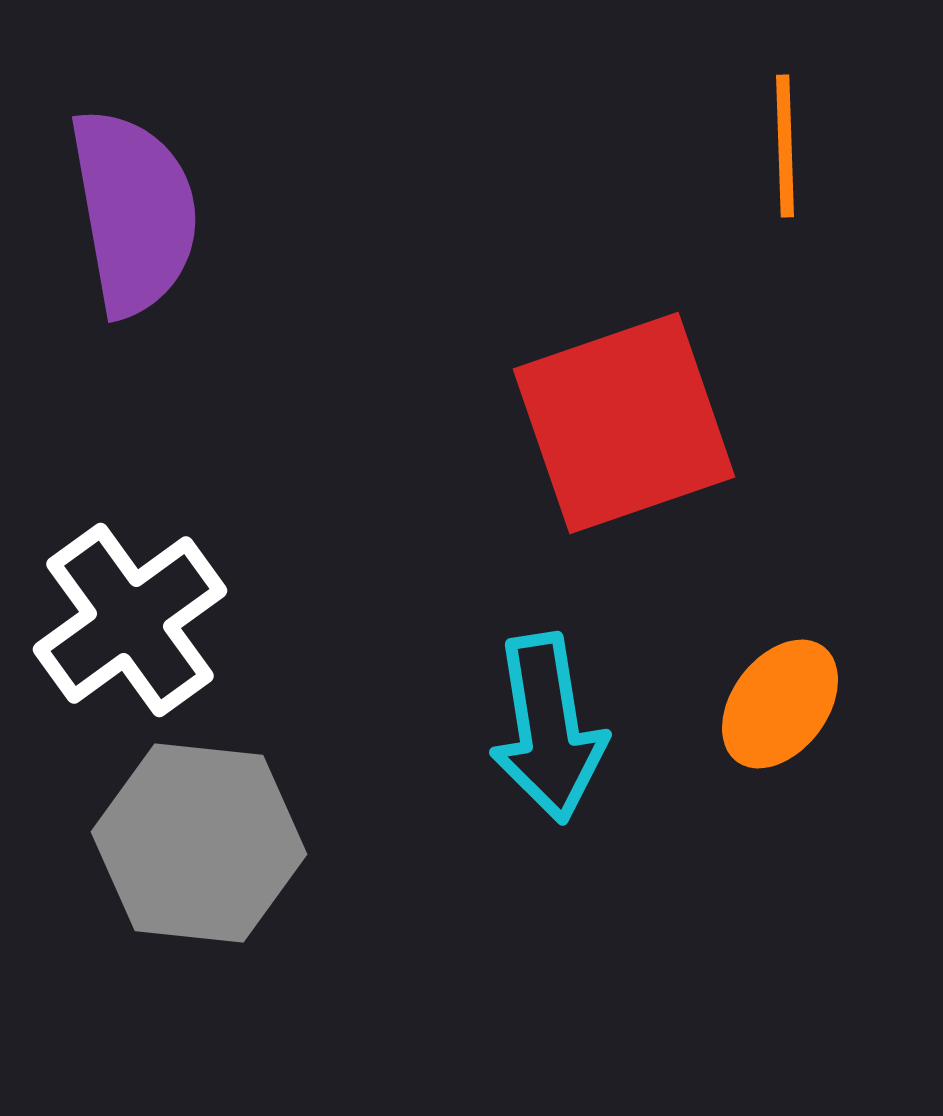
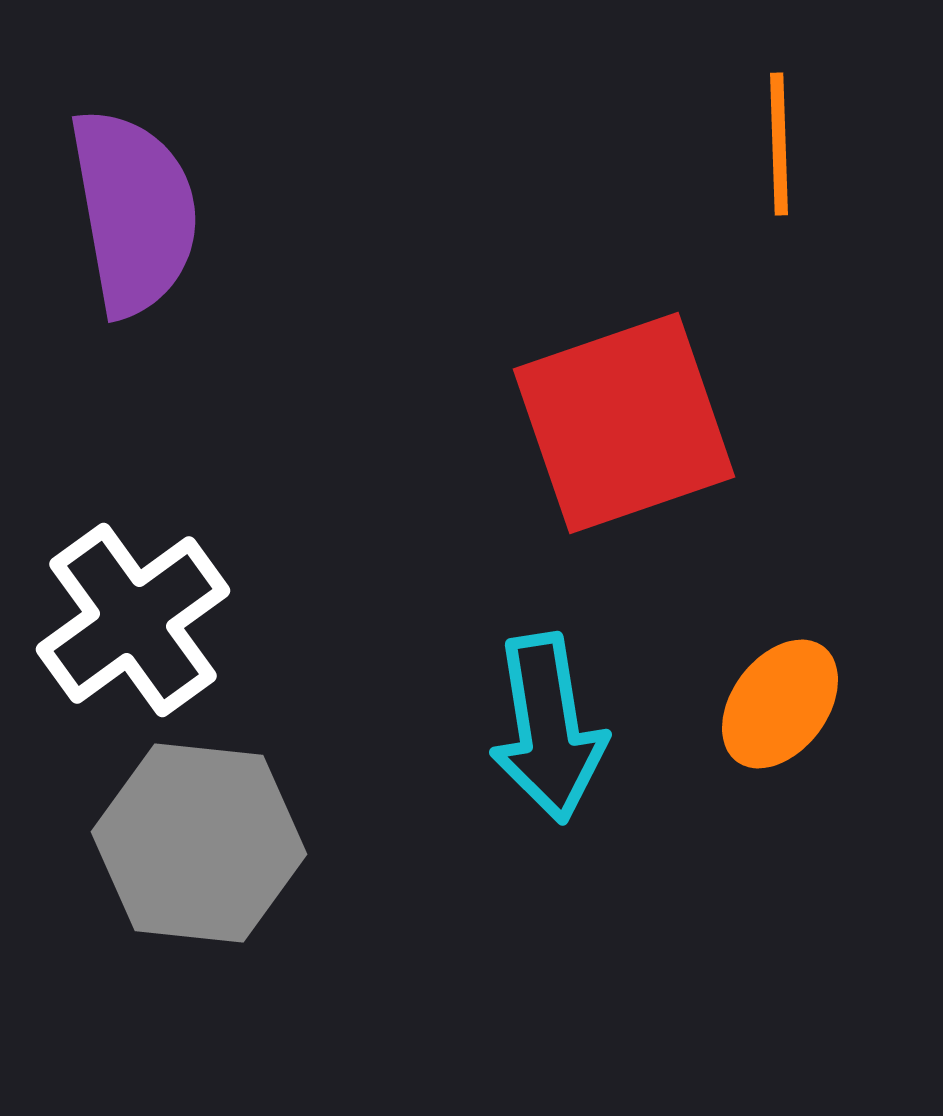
orange line: moved 6 px left, 2 px up
white cross: moved 3 px right
